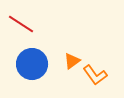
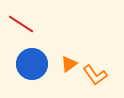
orange triangle: moved 3 px left, 3 px down
